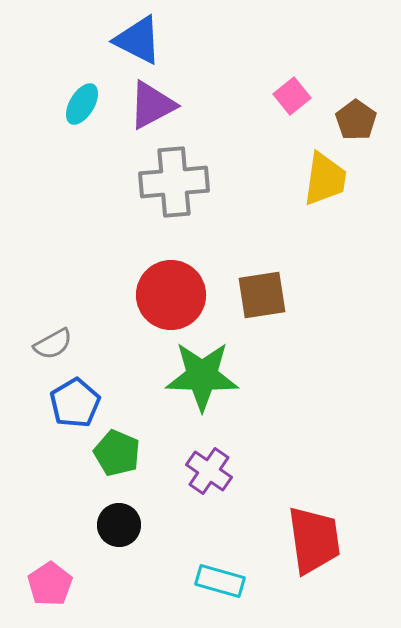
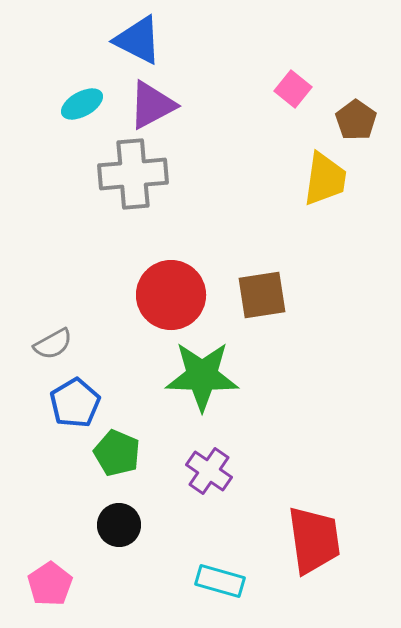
pink square: moved 1 px right, 7 px up; rotated 12 degrees counterclockwise
cyan ellipse: rotated 30 degrees clockwise
gray cross: moved 41 px left, 8 px up
